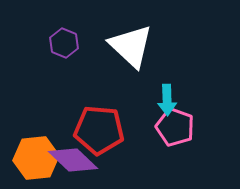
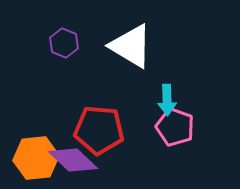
white triangle: rotated 12 degrees counterclockwise
